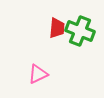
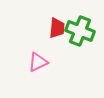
pink triangle: moved 12 px up
